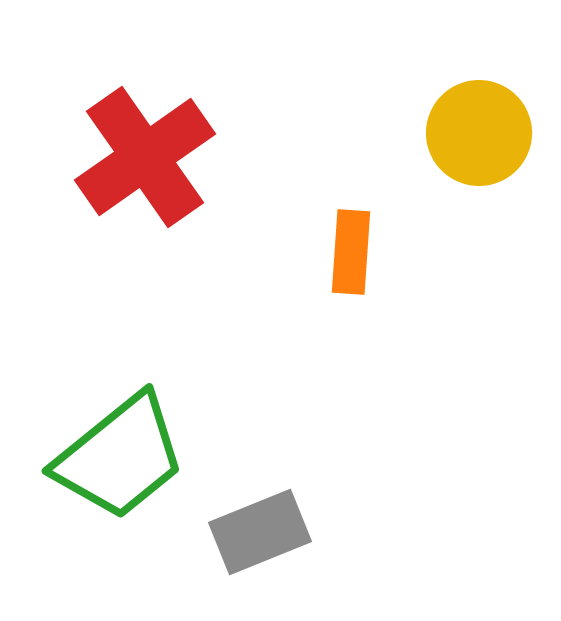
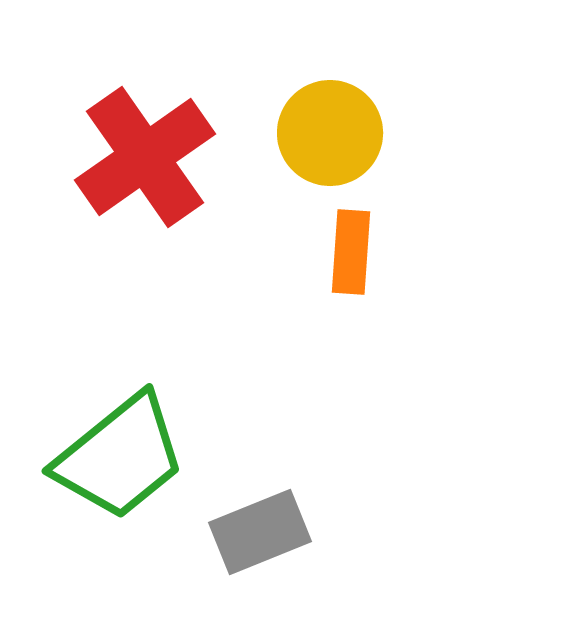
yellow circle: moved 149 px left
